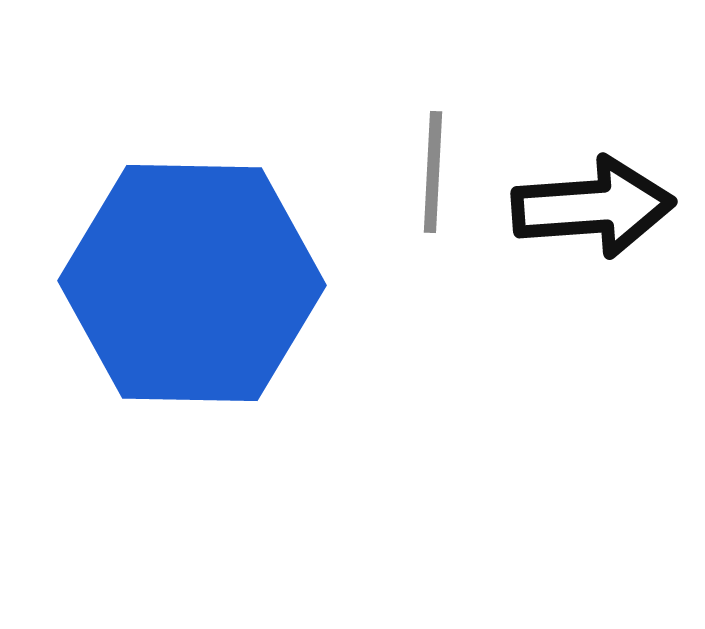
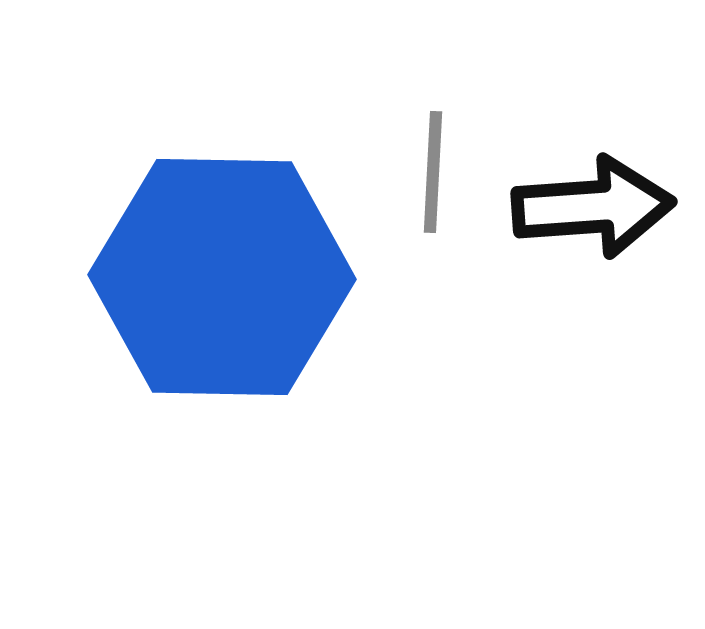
blue hexagon: moved 30 px right, 6 px up
